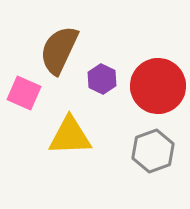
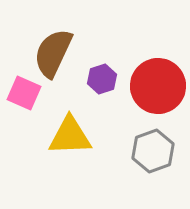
brown semicircle: moved 6 px left, 3 px down
purple hexagon: rotated 16 degrees clockwise
